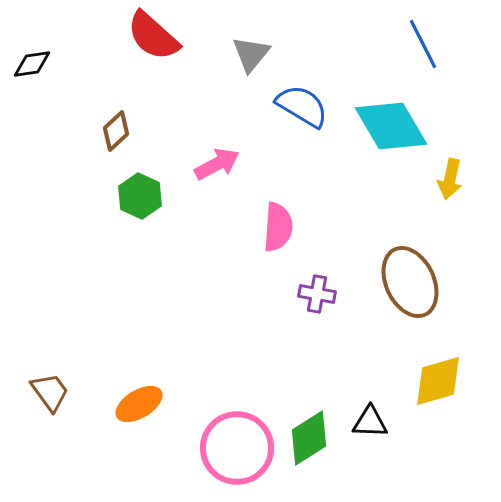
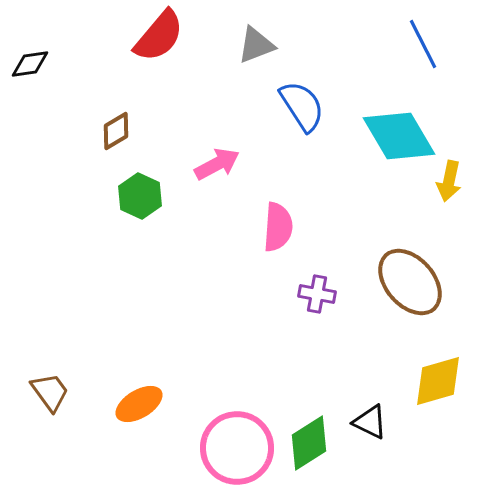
red semicircle: moved 6 px right; rotated 92 degrees counterclockwise
gray triangle: moved 5 px right, 9 px up; rotated 30 degrees clockwise
black diamond: moved 2 px left
blue semicircle: rotated 26 degrees clockwise
cyan diamond: moved 8 px right, 10 px down
brown diamond: rotated 12 degrees clockwise
yellow arrow: moved 1 px left, 2 px down
brown ellipse: rotated 16 degrees counterclockwise
black triangle: rotated 24 degrees clockwise
green diamond: moved 5 px down
